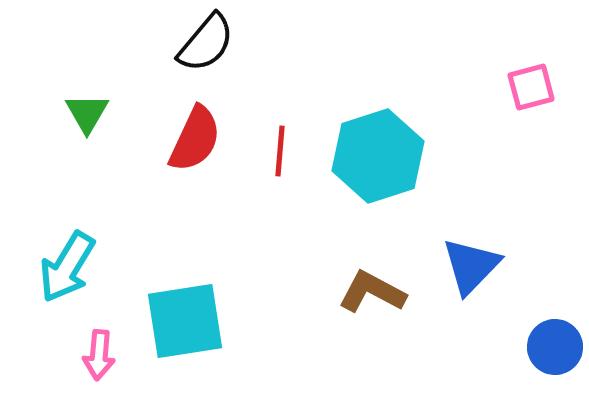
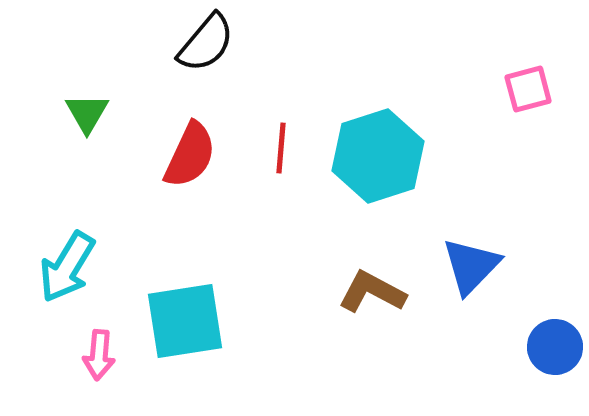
pink square: moved 3 px left, 2 px down
red semicircle: moved 5 px left, 16 px down
red line: moved 1 px right, 3 px up
